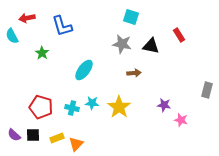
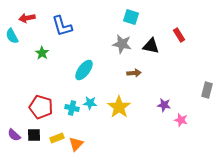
cyan star: moved 2 px left
black square: moved 1 px right
